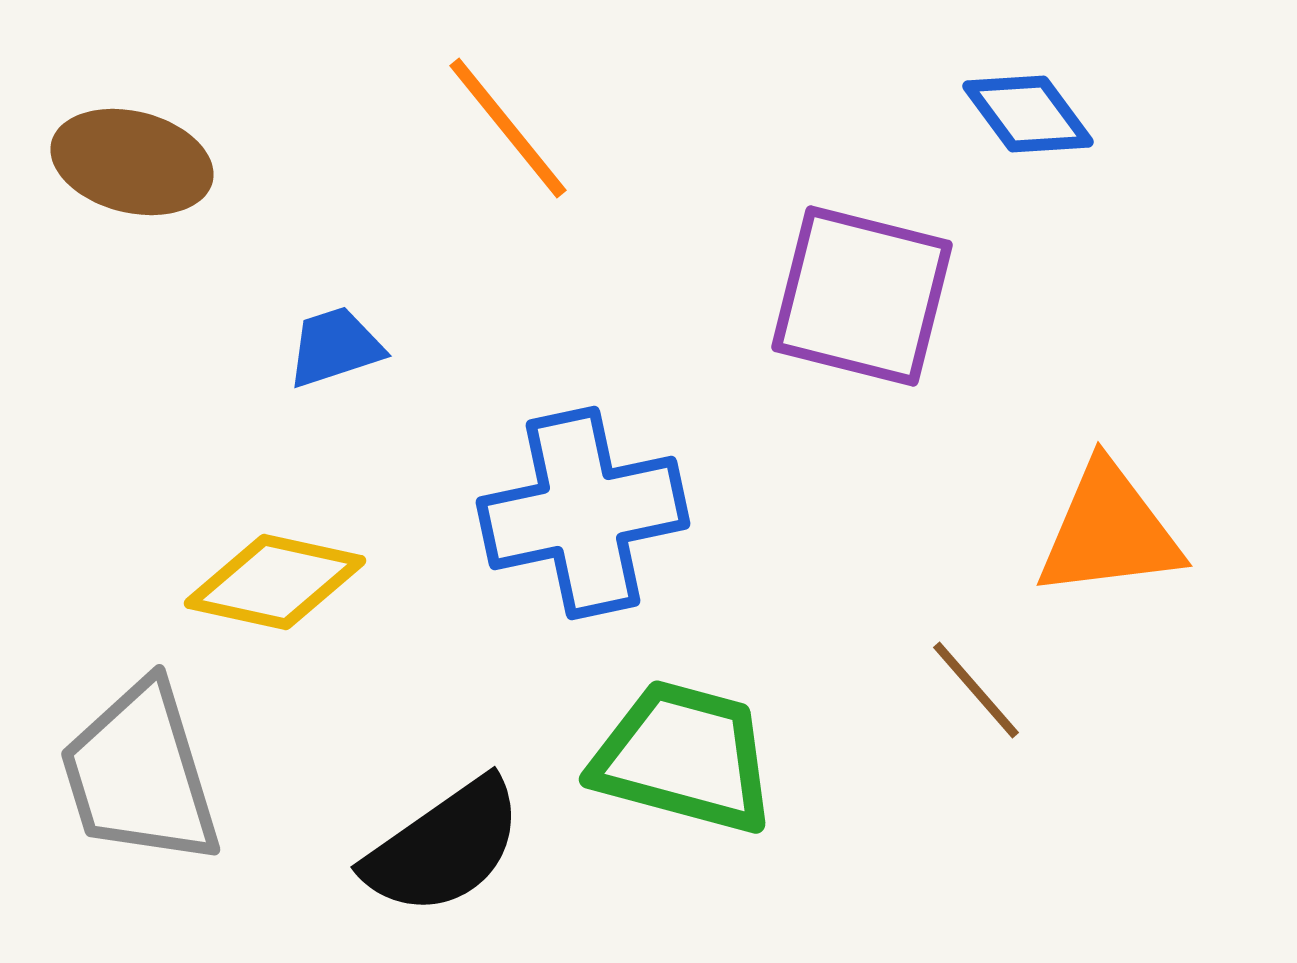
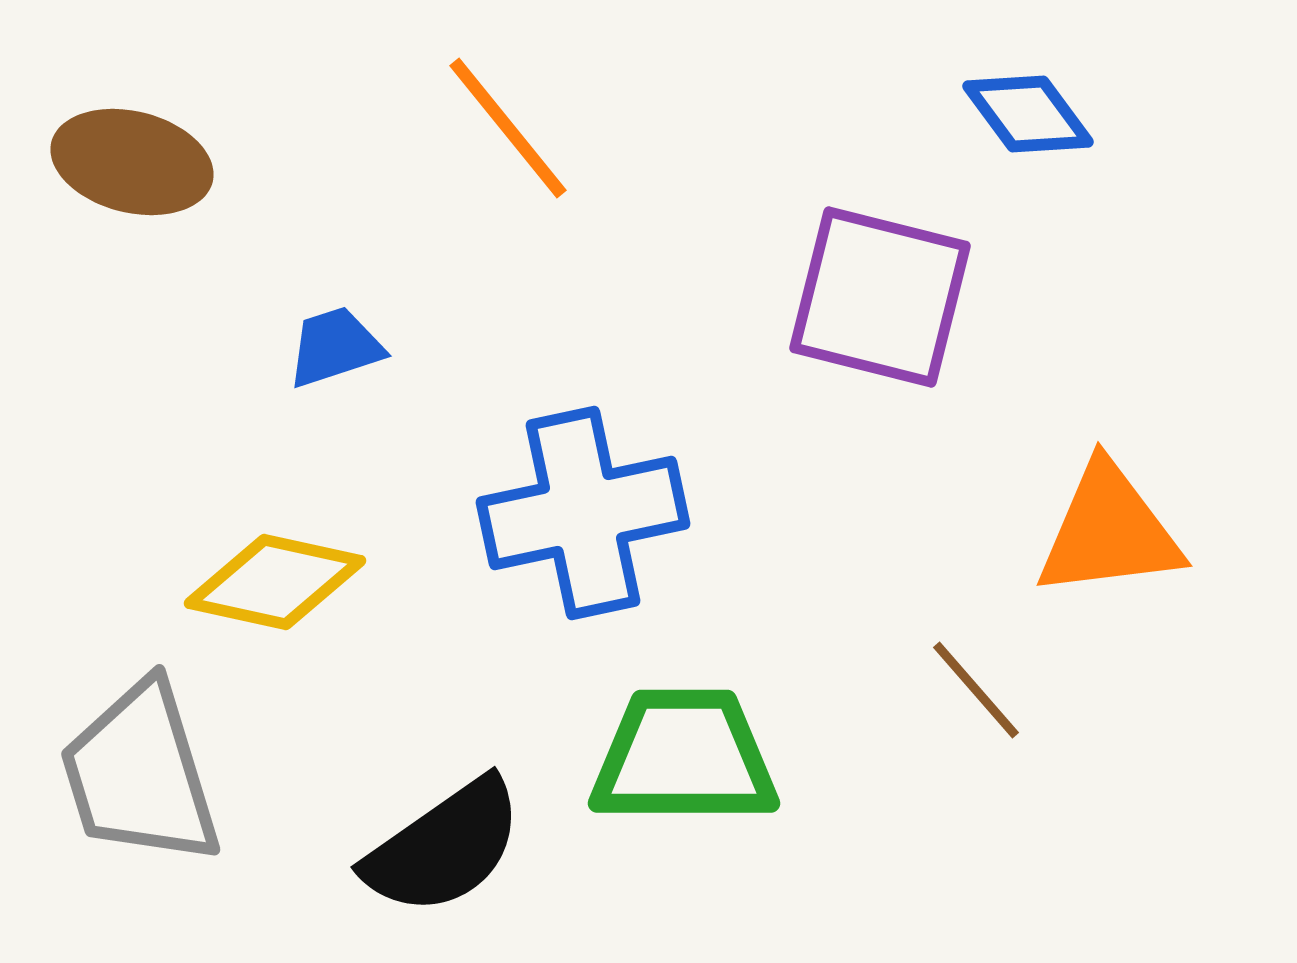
purple square: moved 18 px right, 1 px down
green trapezoid: rotated 15 degrees counterclockwise
